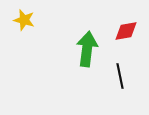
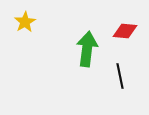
yellow star: moved 1 px right, 2 px down; rotated 25 degrees clockwise
red diamond: moved 1 px left; rotated 15 degrees clockwise
